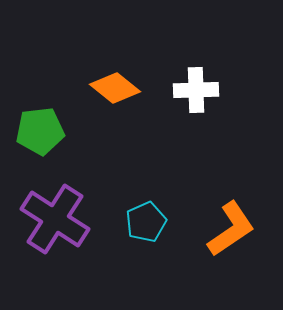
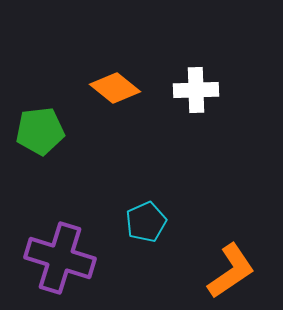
purple cross: moved 5 px right, 39 px down; rotated 16 degrees counterclockwise
orange L-shape: moved 42 px down
